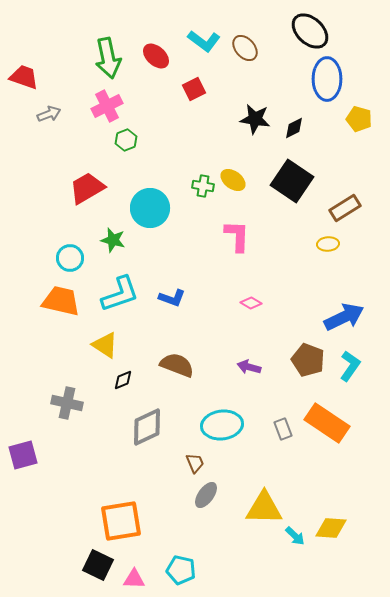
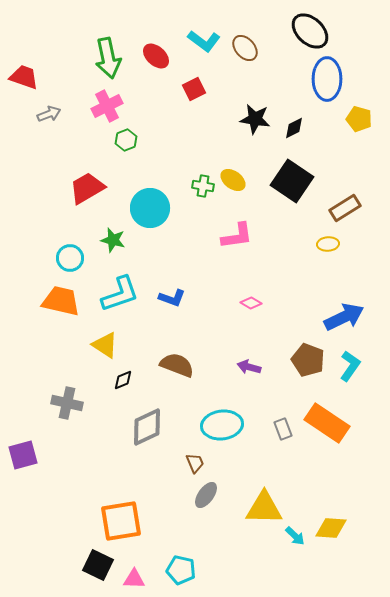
pink L-shape at (237, 236): rotated 80 degrees clockwise
